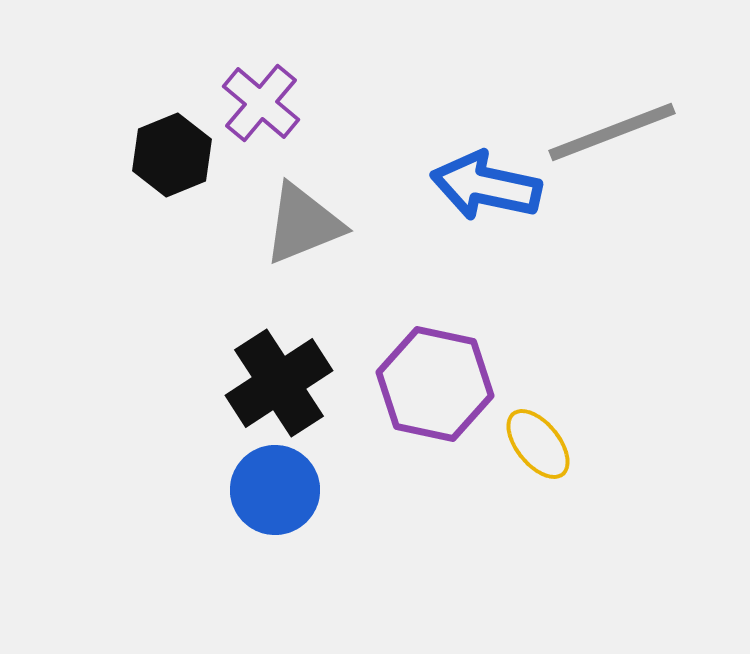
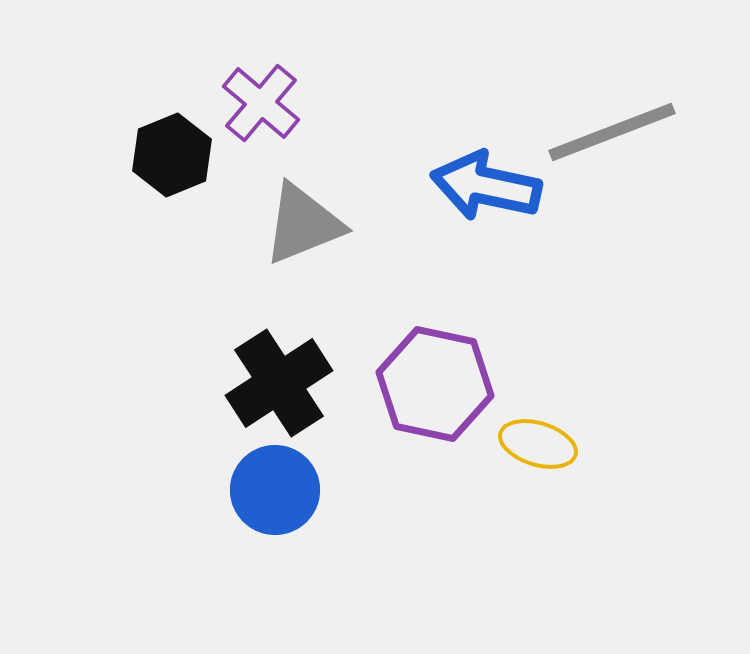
yellow ellipse: rotated 34 degrees counterclockwise
